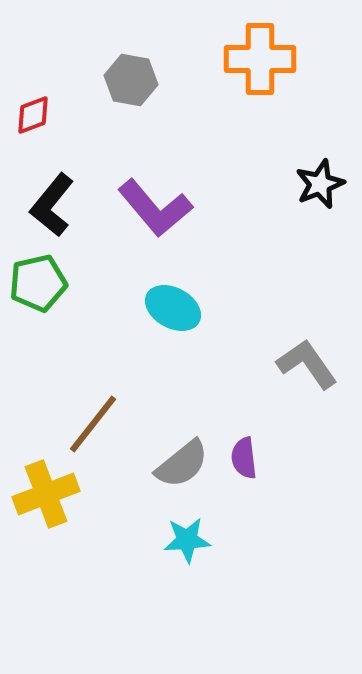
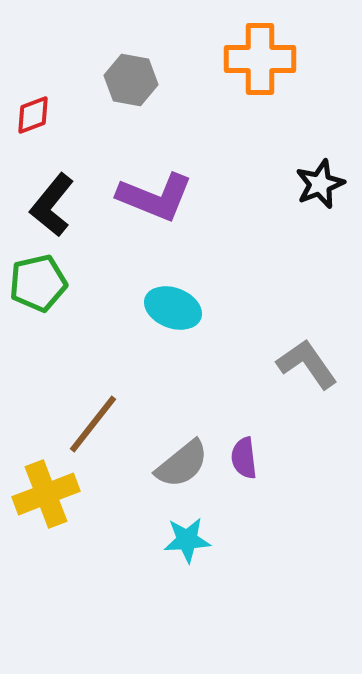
purple L-shape: moved 11 px up; rotated 28 degrees counterclockwise
cyan ellipse: rotated 8 degrees counterclockwise
